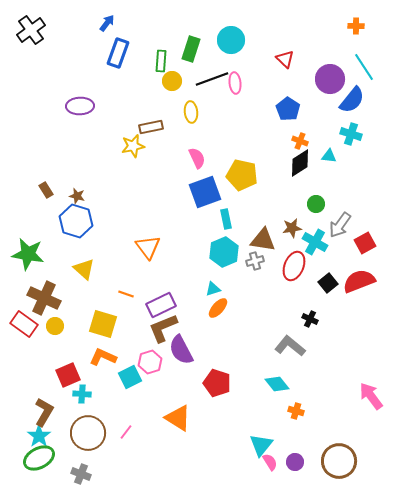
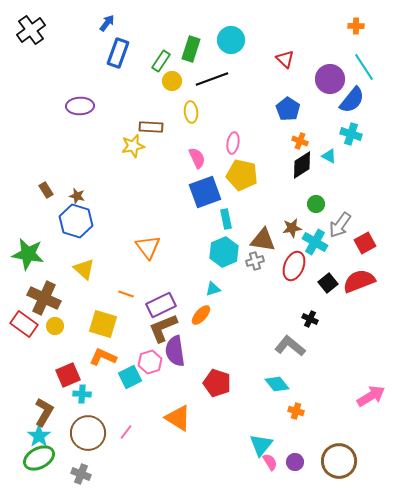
green rectangle at (161, 61): rotated 30 degrees clockwise
pink ellipse at (235, 83): moved 2 px left, 60 px down; rotated 15 degrees clockwise
brown rectangle at (151, 127): rotated 15 degrees clockwise
cyan triangle at (329, 156): rotated 21 degrees clockwise
black diamond at (300, 163): moved 2 px right, 2 px down
orange ellipse at (218, 308): moved 17 px left, 7 px down
purple semicircle at (181, 350): moved 6 px left, 1 px down; rotated 20 degrees clockwise
pink arrow at (371, 396): rotated 96 degrees clockwise
